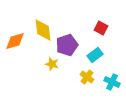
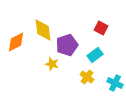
orange diamond: moved 1 px right, 1 px down; rotated 10 degrees counterclockwise
cyan cross: moved 3 px right, 1 px down
